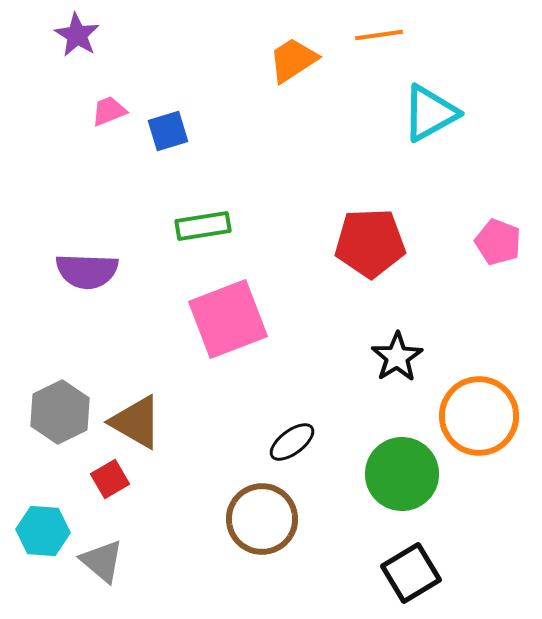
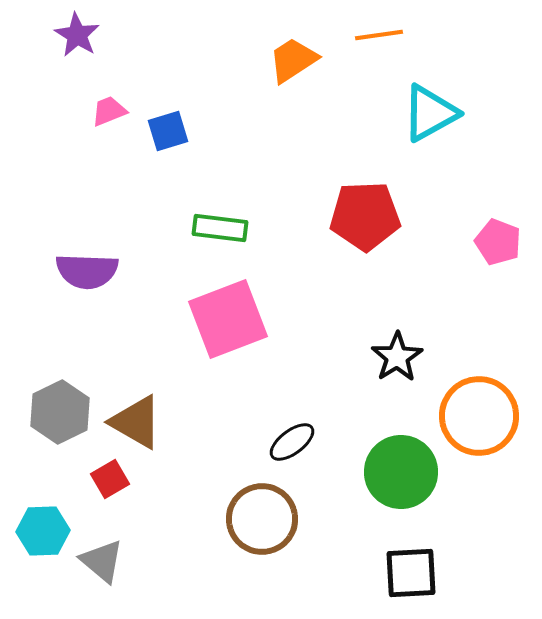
green rectangle: moved 17 px right, 2 px down; rotated 16 degrees clockwise
red pentagon: moved 5 px left, 27 px up
green circle: moved 1 px left, 2 px up
cyan hexagon: rotated 6 degrees counterclockwise
black square: rotated 28 degrees clockwise
